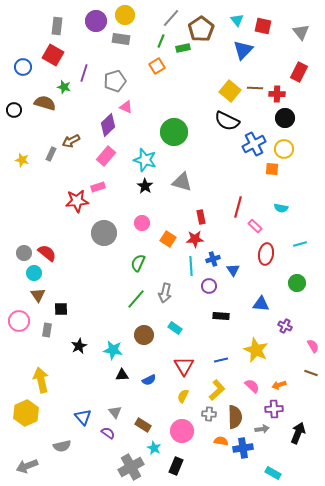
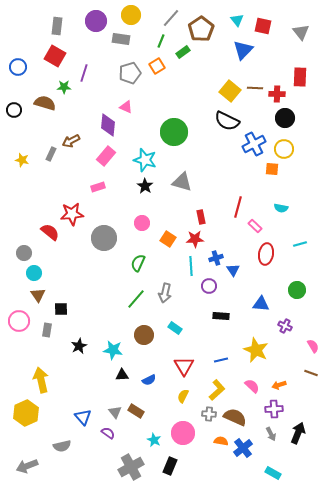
yellow circle at (125, 15): moved 6 px right
green rectangle at (183, 48): moved 4 px down; rotated 24 degrees counterclockwise
red square at (53, 55): moved 2 px right, 1 px down
blue circle at (23, 67): moved 5 px left
red rectangle at (299, 72): moved 1 px right, 5 px down; rotated 24 degrees counterclockwise
gray pentagon at (115, 81): moved 15 px right, 8 px up
green star at (64, 87): rotated 16 degrees counterclockwise
purple diamond at (108, 125): rotated 40 degrees counterclockwise
red star at (77, 201): moved 5 px left, 13 px down
gray circle at (104, 233): moved 5 px down
red semicircle at (47, 253): moved 3 px right, 21 px up
blue cross at (213, 259): moved 3 px right, 1 px up
green circle at (297, 283): moved 7 px down
brown semicircle at (235, 417): rotated 65 degrees counterclockwise
brown rectangle at (143, 425): moved 7 px left, 14 px up
gray arrow at (262, 429): moved 9 px right, 5 px down; rotated 72 degrees clockwise
pink circle at (182, 431): moved 1 px right, 2 px down
cyan star at (154, 448): moved 8 px up
blue cross at (243, 448): rotated 30 degrees counterclockwise
black rectangle at (176, 466): moved 6 px left
